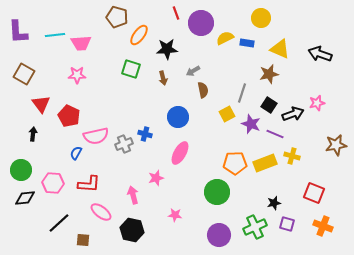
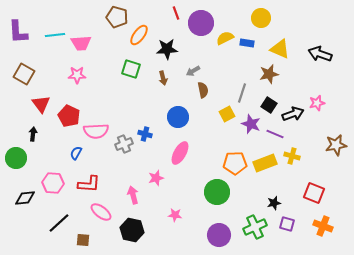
pink semicircle at (96, 136): moved 5 px up; rotated 10 degrees clockwise
green circle at (21, 170): moved 5 px left, 12 px up
